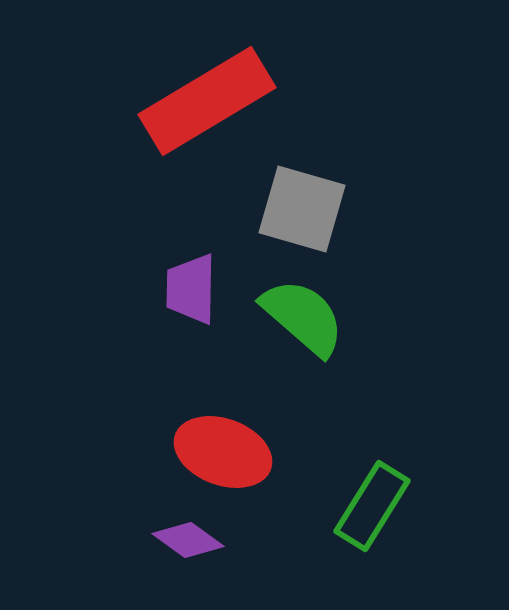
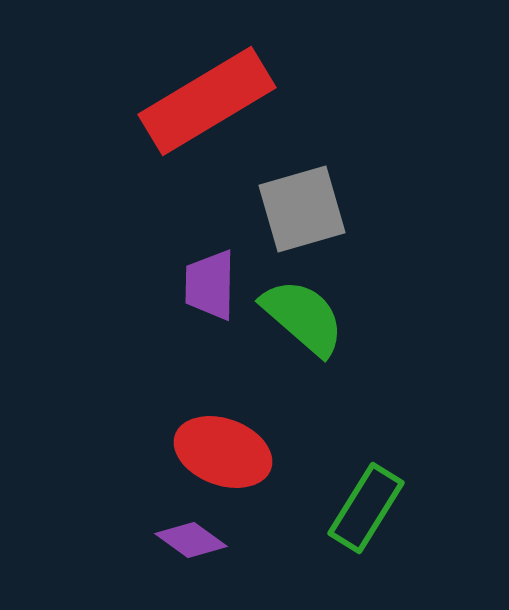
gray square: rotated 32 degrees counterclockwise
purple trapezoid: moved 19 px right, 4 px up
green rectangle: moved 6 px left, 2 px down
purple diamond: moved 3 px right
